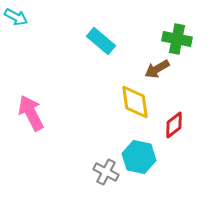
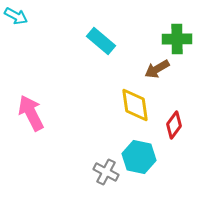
cyan arrow: moved 1 px up
green cross: rotated 12 degrees counterclockwise
yellow diamond: moved 3 px down
red diamond: rotated 16 degrees counterclockwise
